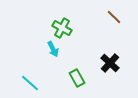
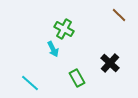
brown line: moved 5 px right, 2 px up
green cross: moved 2 px right, 1 px down
